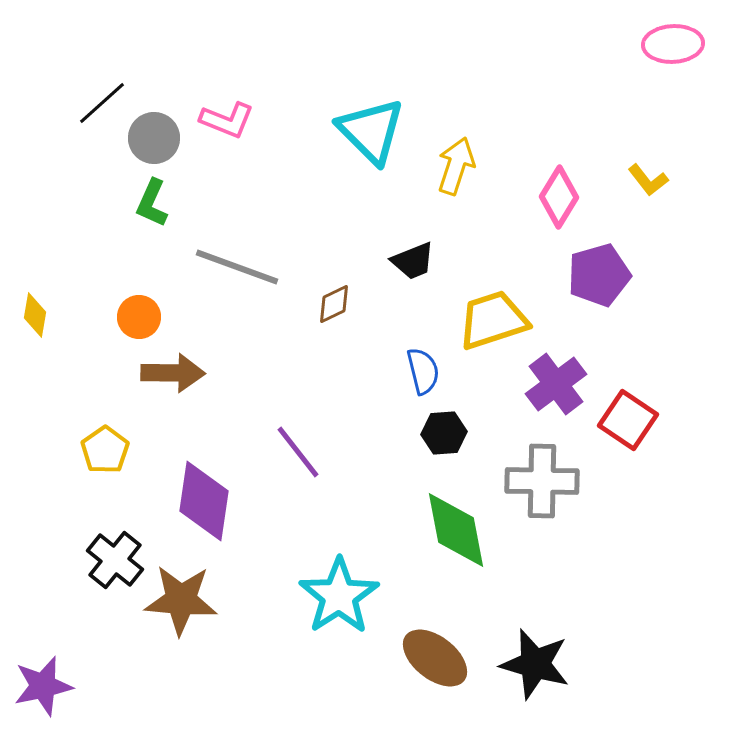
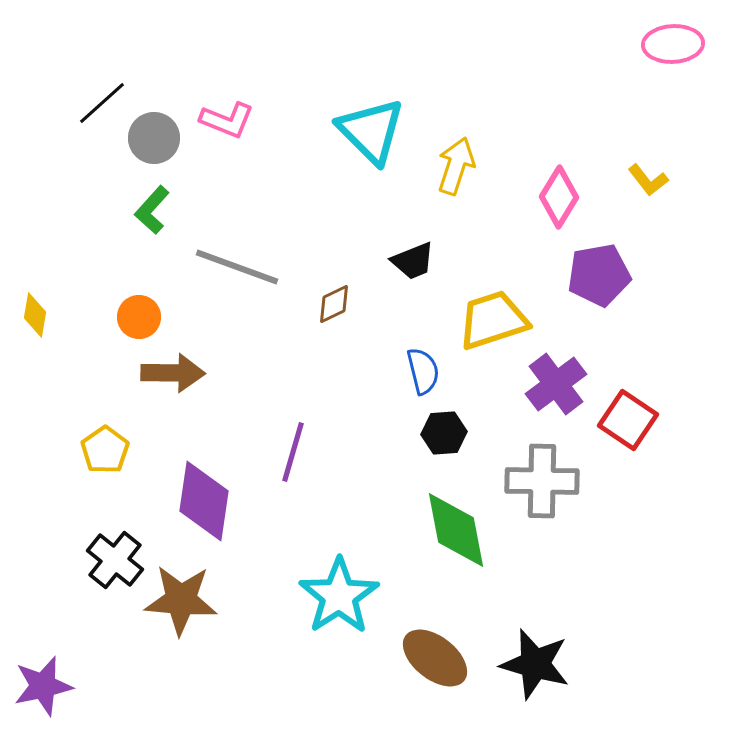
green L-shape: moved 7 px down; rotated 18 degrees clockwise
purple pentagon: rotated 6 degrees clockwise
purple line: moved 5 px left; rotated 54 degrees clockwise
